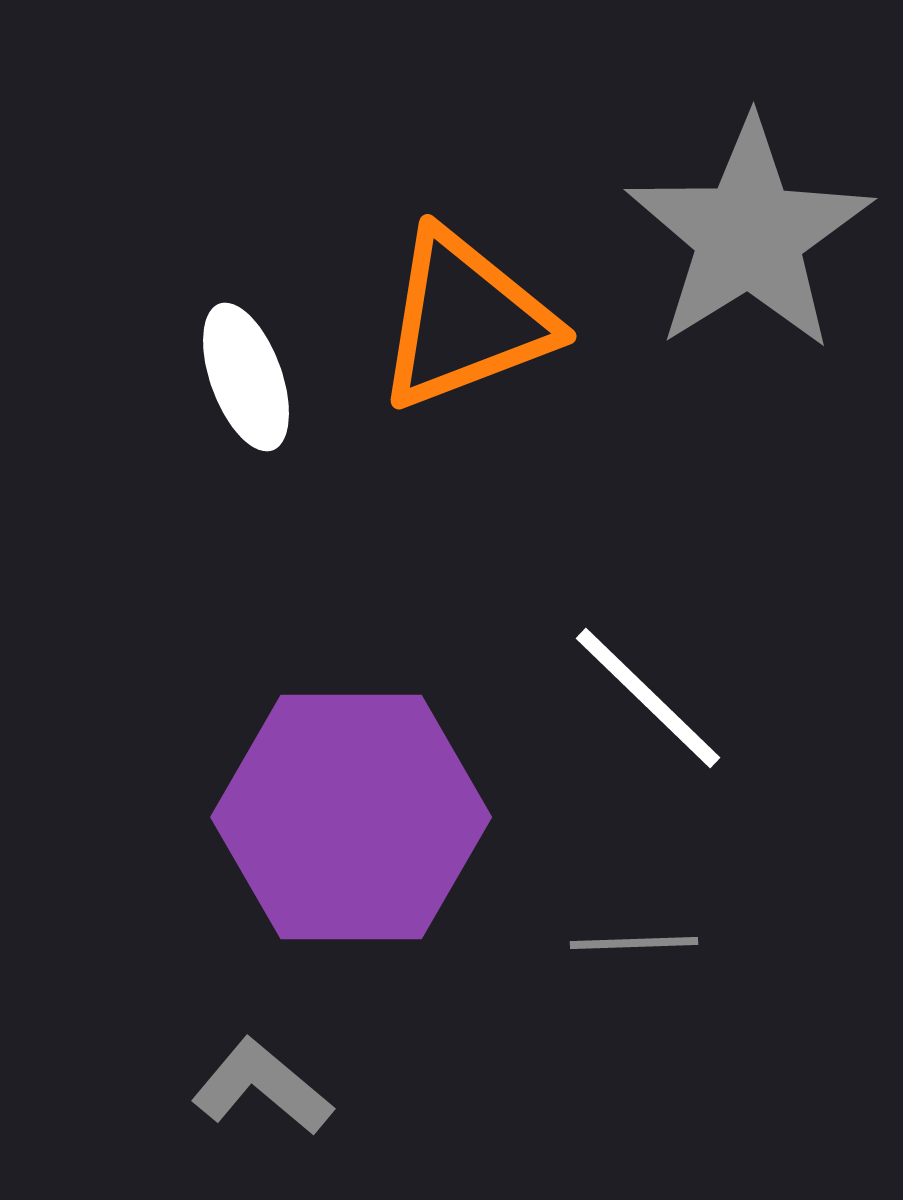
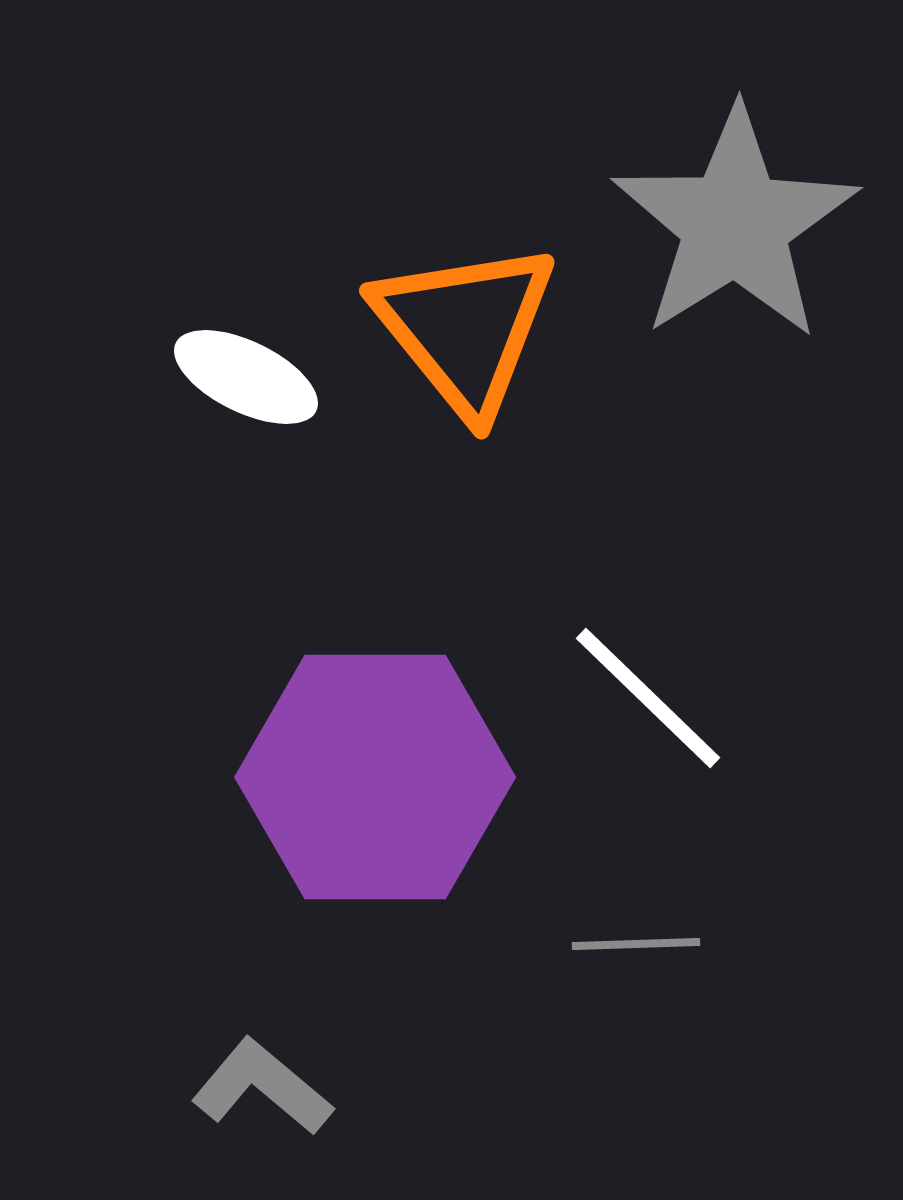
gray star: moved 14 px left, 11 px up
orange triangle: moved 8 px down; rotated 48 degrees counterclockwise
white ellipse: rotated 44 degrees counterclockwise
purple hexagon: moved 24 px right, 40 px up
gray line: moved 2 px right, 1 px down
